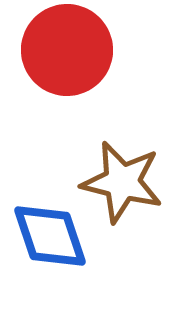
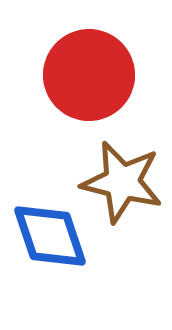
red circle: moved 22 px right, 25 px down
